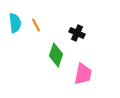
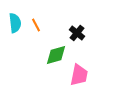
black cross: rotated 14 degrees clockwise
green diamond: rotated 55 degrees clockwise
pink trapezoid: moved 4 px left, 1 px down
